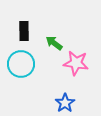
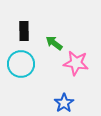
blue star: moved 1 px left
